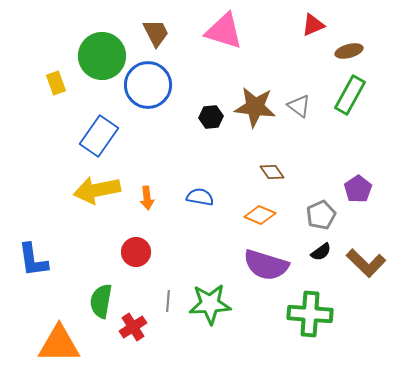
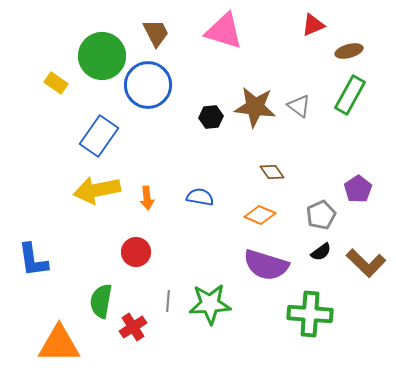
yellow rectangle: rotated 35 degrees counterclockwise
